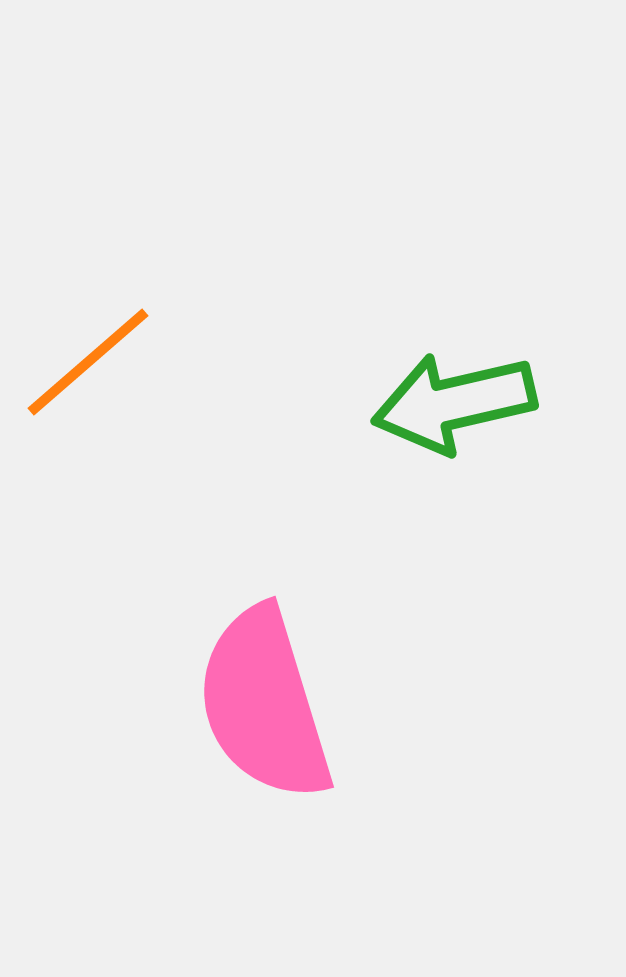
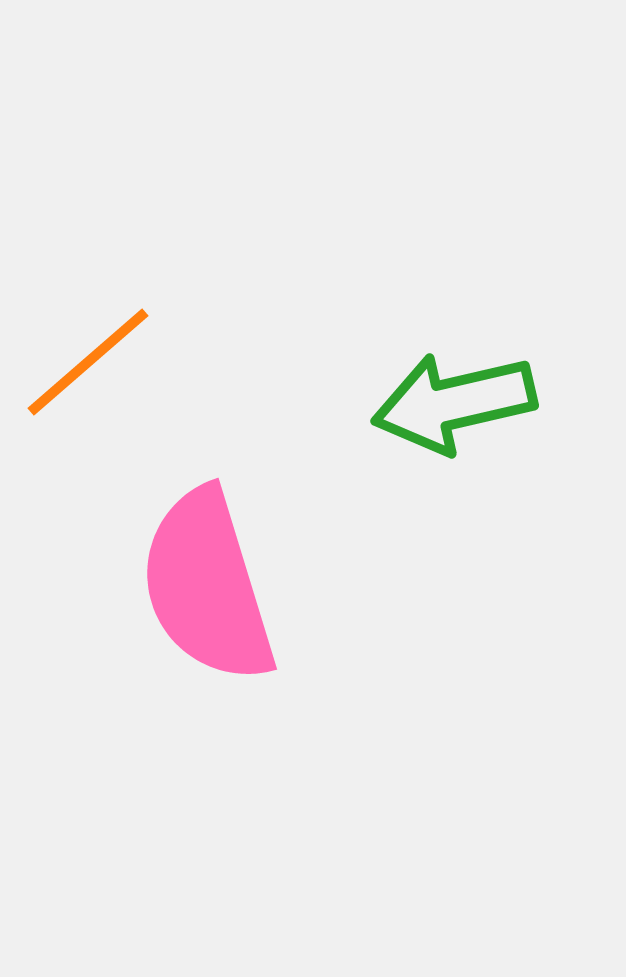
pink semicircle: moved 57 px left, 118 px up
